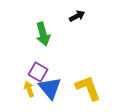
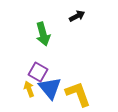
yellow L-shape: moved 10 px left, 6 px down
